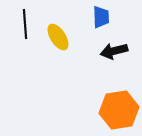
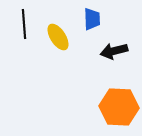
blue trapezoid: moved 9 px left, 2 px down
black line: moved 1 px left
orange hexagon: moved 3 px up; rotated 12 degrees clockwise
